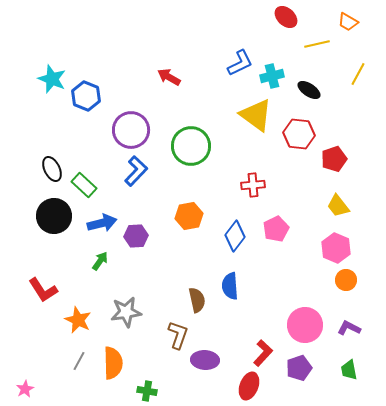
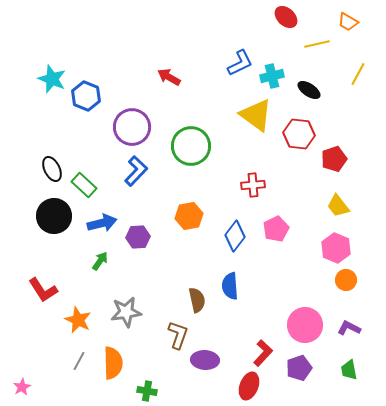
purple circle at (131, 130): moved 1 px right, 3 px up
purple hexagon at (136, 236): moved 2 px right, 1 px down
pink star at (25, 389): moved 3 px left, 2 px up
